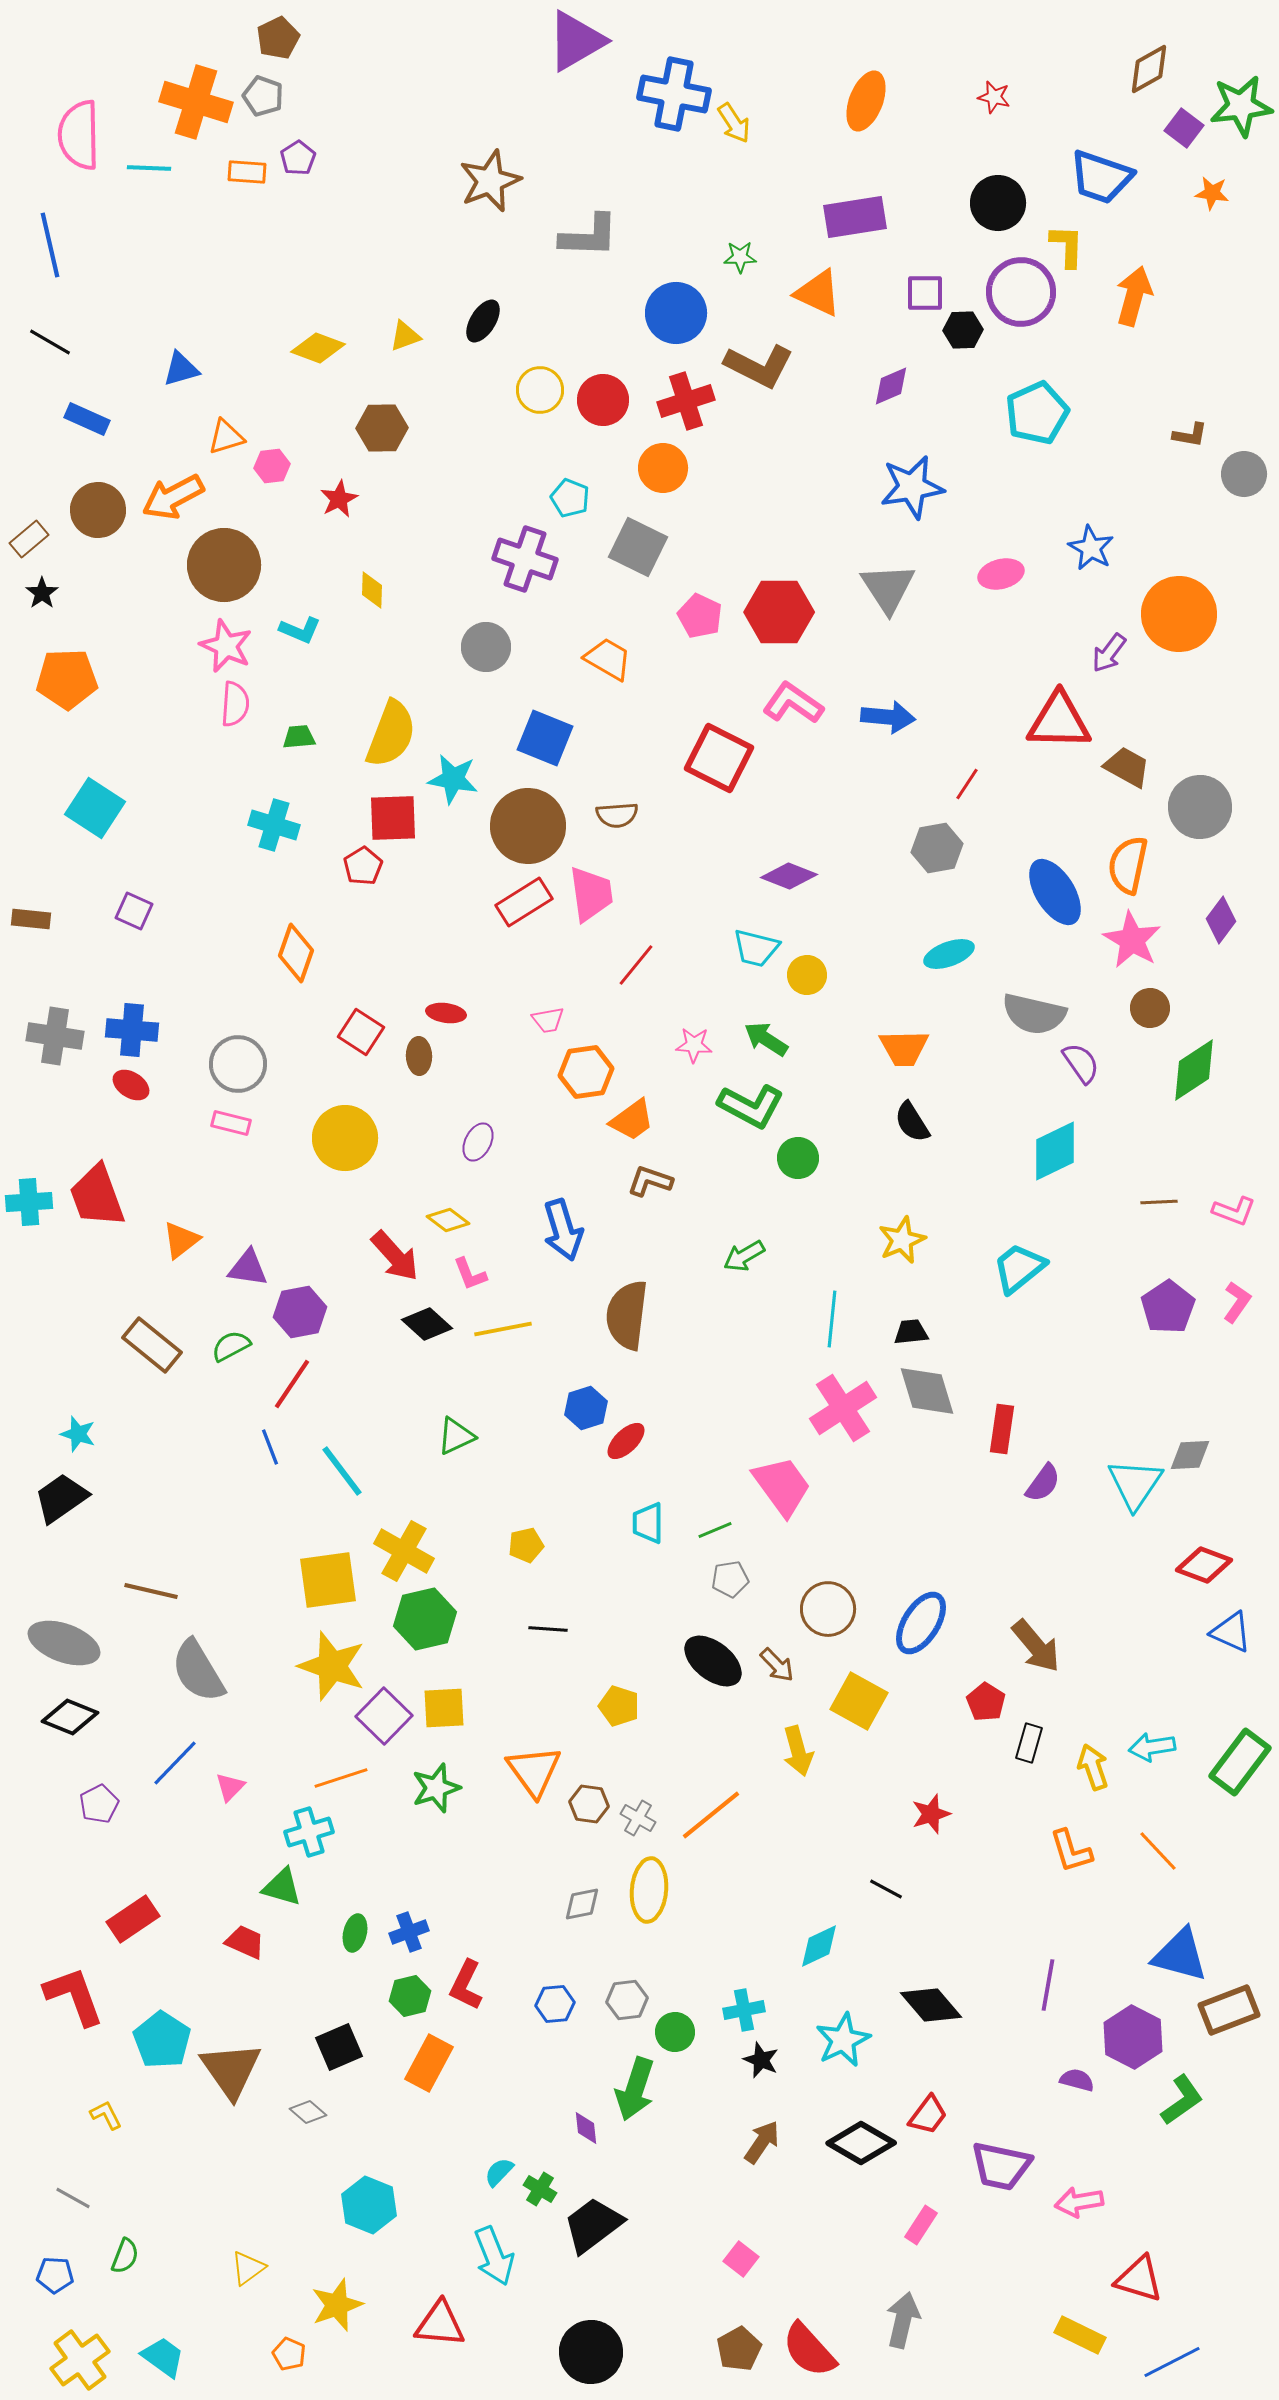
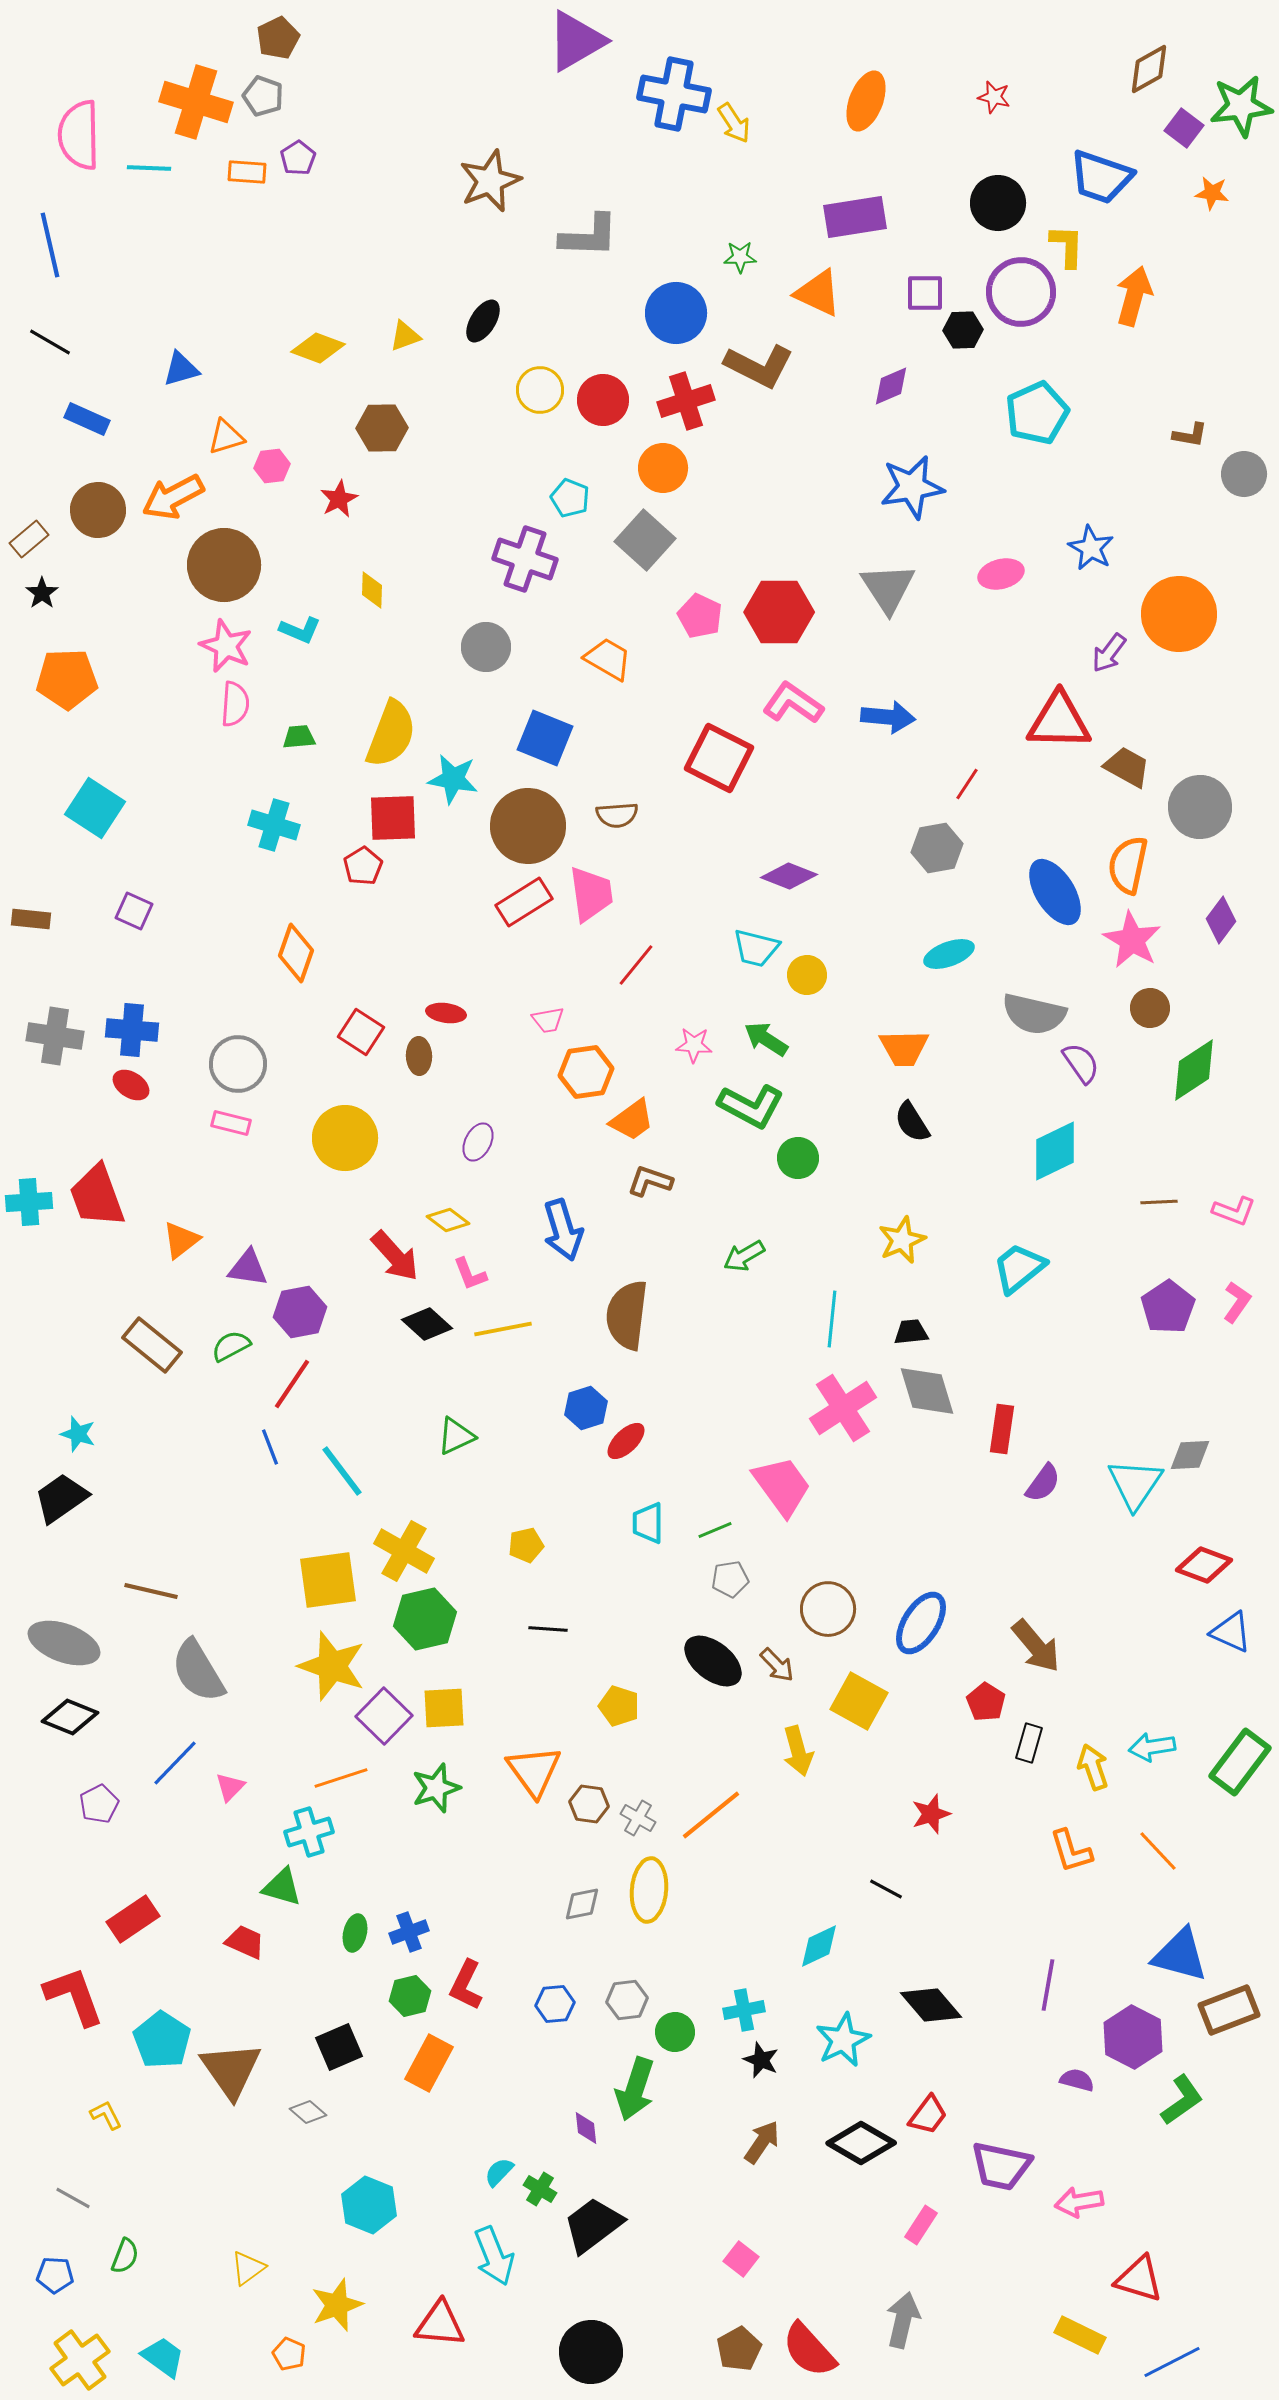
gray square at (638, 547): moved 7 px right, 7 px up; rotated 16 degrees clockwise
